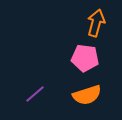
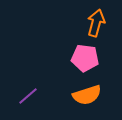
purple line: moved 7 px left, 2 px down
